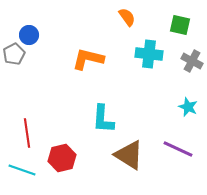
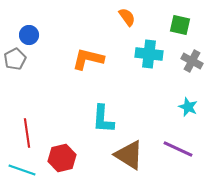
gray pentagon: moved 1 px right, 5 px down
